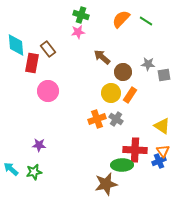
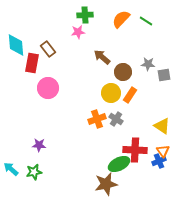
green cross: moved 4 px right; rotated 21 degrees counterclockwise
pink circle: moved 3 px up
green ellipse: moved 3 px left, 1 px up; rotated 25 degrees counterclockwise
